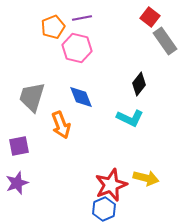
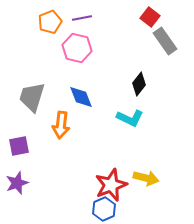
orange pentagon: moved 3 px left, 5 px up
orange arrow: rotated 28 degrees clockwise
